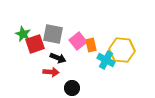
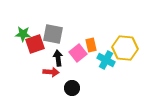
green star: rotated 21 degrees counterclockwise
pink square: moved 12 px down
yellow hexagon: moved 3 px right, 2 px up
black arrow: rotated 119 degrees counterclockwise
